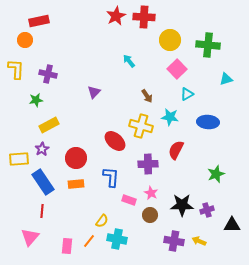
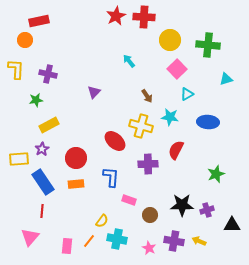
pink star at (151, 193): moved 2 px left, 55 px down
